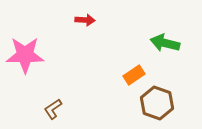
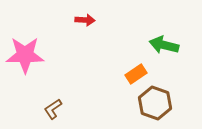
green arrow: moved 1 px left, 2 px down
orange rectangle: moved 2 px right, 1 px up
brown hexagon: moved 2 px left
